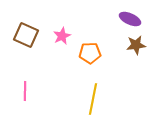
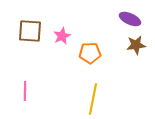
brown square: moved 4 px right, 4 px up; rotated 20 degrees counterclockwise
